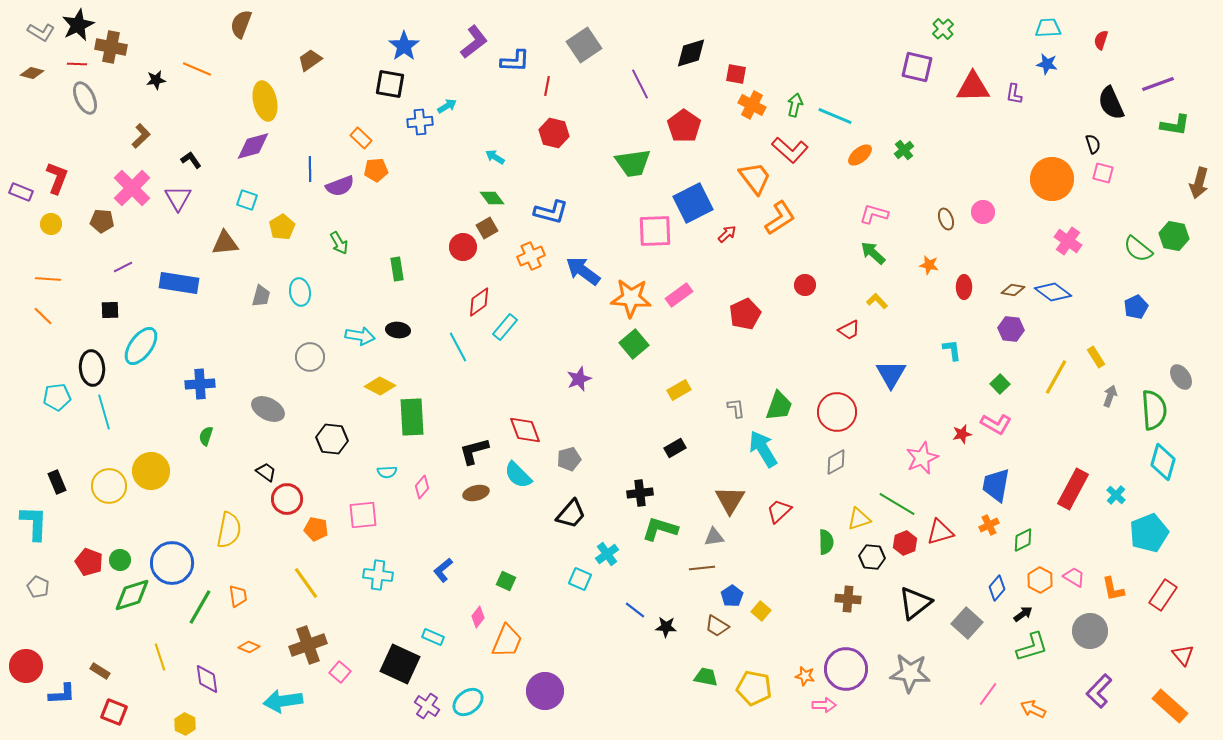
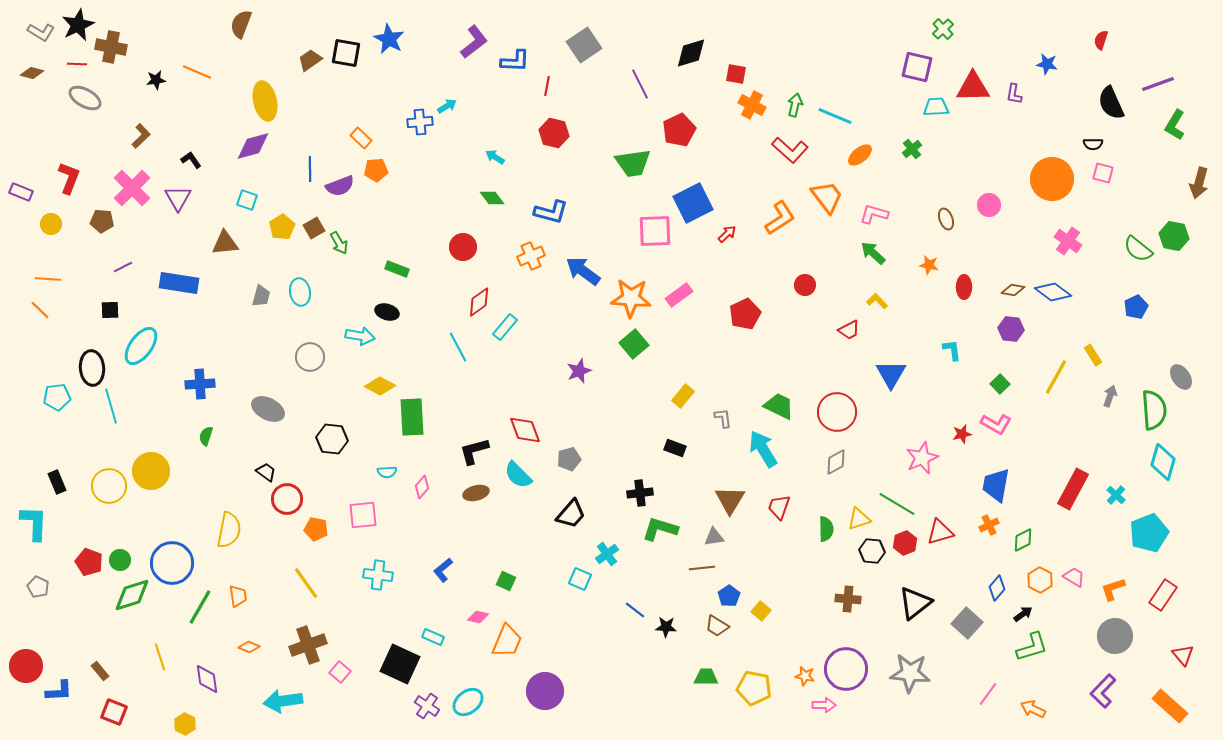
cyan trapezoid at (1048, 28): moved 112 px left, 79 px down
blue star at (404, 46): moved 15 px left, 7 px up; rotated 8 degrees counterclockwise
orange line at (197, 69): moved 3 px down
black square at (390, 84): moved 44 px left, 31 px up
gray ellipse at (85, 98): rotated 36 degrees counterclockwise
green L-shape at (1175, 125): rotated 112 degrees clockwise
red pentagon at (684, 126): moved 5 px left, 4 px down; rotated 12 degrees clockwise
black semicircle at (1093, 144): rotated 108 degrees clockwise
green cross at (904, 150): moved 8 px right, 1 px up
red L-shape at (57, 178): moved 12 px right
orange trapezoid at (755, 178): moved 72 px right, 19 px down
pink circle at (983, 212): moved 6 px right, 7 px up
brown square at (487, 228): moved 173 px left
green rectangle at (397, 269): rotated 60 degrees counterclockwise
orange line at (43, 316): moved 3 px left, 6 px up
black ellipse at (398, 330): moved 11 px left, 18 px up; rotated 10 degrees clockwise
yellow rectangle at (1096, 357): moved 3 px left, 2 px up
purple star at (579, 379): moved 8 px up
yellow rectangle at (679, 390): moved 4 px right, 6 px down; rotated 20 degrees counterclockwise
green trapezoid at (779, 406): rotated 84 degrees counterclockwise
gray L-shape at (736, 408): moved 13 px left, 10 px down
cyan line at (104, 412): moved 7 px right, 6 px up
black rectangle at (675, 448): rotated 50 degrees clockwise
red trapezoid at (779, 511): moved 4 px up; rotated 28 degrees counterclockwise
green semicircle at (826, 542): moved 13 px up
black hexagon at (872, 557): moved 6 px up
orange L-shape at (1113, 589): rotated 84 degrees clockwise
blue pentagon at (732, 596): moved 3 px left
pink diamond at (478, 617): rotated 65 degrees clockwise
gray circle at (1090, 631): moved 25 px right, 5 px down
brown rectangle at (100, 671): rotated 18 degrees clockwise
green trapezoid at (706, 677): rotated 10 degrees counterclockwise
purple L-shape at (1099, 691): moved 4 px right
blue L-shape at (62, 694): moved 3 px left, 3 px up
